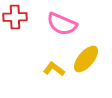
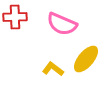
yellow L-shape: moved 1 px left
